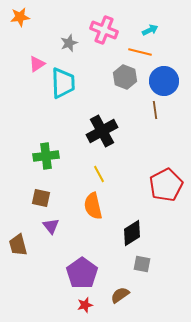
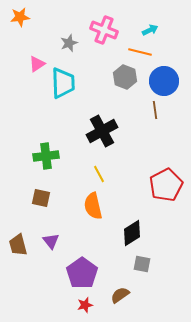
purple triangle: moved 15 px down
